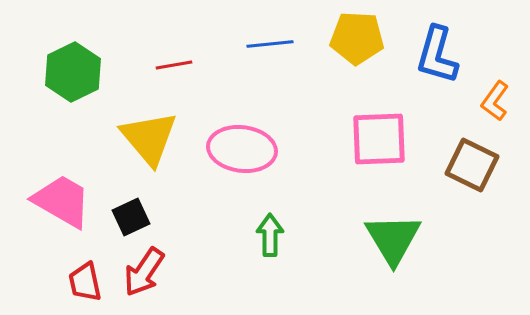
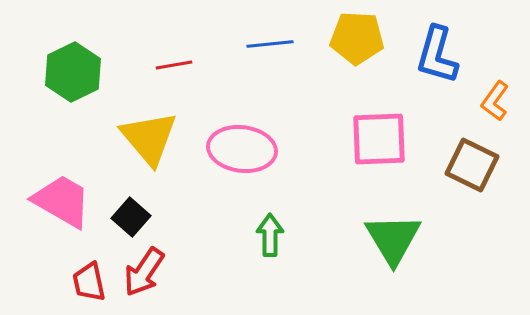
black square: rotated 24 degrees counterclockwise
red trapezoid: moved 4 px right
